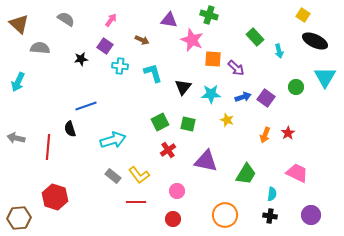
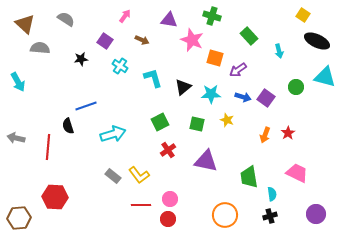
green cross at (209, 15): moved 3 px right, 1 px down
pink arrow at (111, 20): moved 14 px right, 4 px up
brown triangle at (19, 24): moved 6 px right
green rectangle at (255, 37): moved 6 px left, 1 px up
black ellipse at (315, 41): moved 2 px right
purple square at (105, 46): moved 5 px up
orange square at (213, 59): moved 2 px right, 1 px up; rotated 12 degrees clockwise
cyan cross at (120, 66): rotated 28 degrees clockwise
purple arrow at (236, 68): moved 2 px right, 2 px down; rotated 102 degrees clockwise
cyan L-shape at (153, 73): moved 5 px down
cyan triangle at (325, 77): rotated 45 degrees counterclockwise
cyan arrow at (18, 82): rotated 54 degrees counterclockwise
black triangle at (183, 87): rotated 12 degrees clockwise
blue arrow at (243, 97): rotated 35 degrees clockwise
green square at (188, 124): moved 9 px right
black semicircle at (70, 129): moved 2 px left, 3 px up
cyan arrow at (113, 140): moved 6 px up
green trapezoid at (246, 174): moved 3 px right, 3 px down; rotated 140 degrees clockwise
pink circle at (177, 191): moved 7 px left, 8 px down
cyan semicircle at (272, 194): rotated 16 degrees counterclockwise
red hexagon at (55, 197): rotated 15 degrees counterclockwise
red line at (136, 202): moved 5 px right, 3 px down
purple circle at (311, 215): moved 5 px right, 1 px up
black cross at (270, 216): rotated 24 degrees counterclockwise
red circle at (173, 219): moved 5 px left
